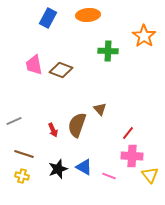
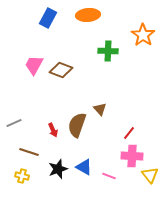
orange star: moved 1 px left, 1 px up
pink trapezoid: rotated 40 degrees clockwise
gray line: moved 2 px down
red line: moved 1 px right
brown line: moved 5 px right, 2 px up
